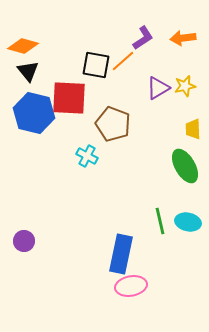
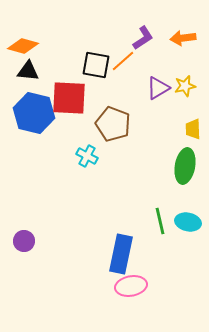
black triangle: rotated 45 degrees counterclockwise
green ellipse: rotated 40 degrees clockwise
